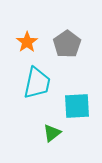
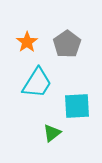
cyan trapezoid: rotated 20 degrees clockwise
